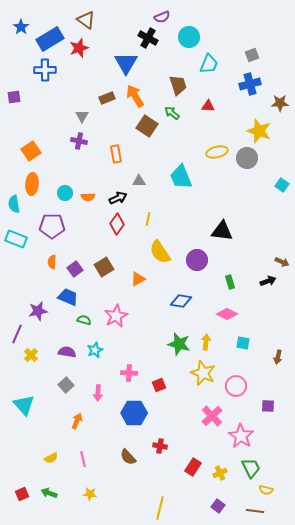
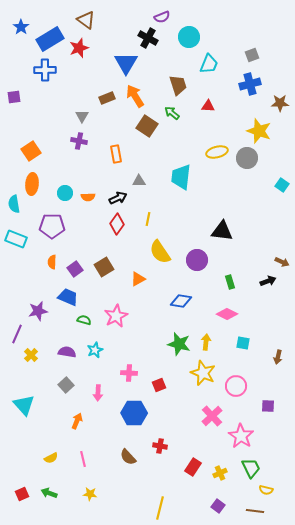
cyan trapezoid at (181, 177): rotated 28 degrees clockwise
